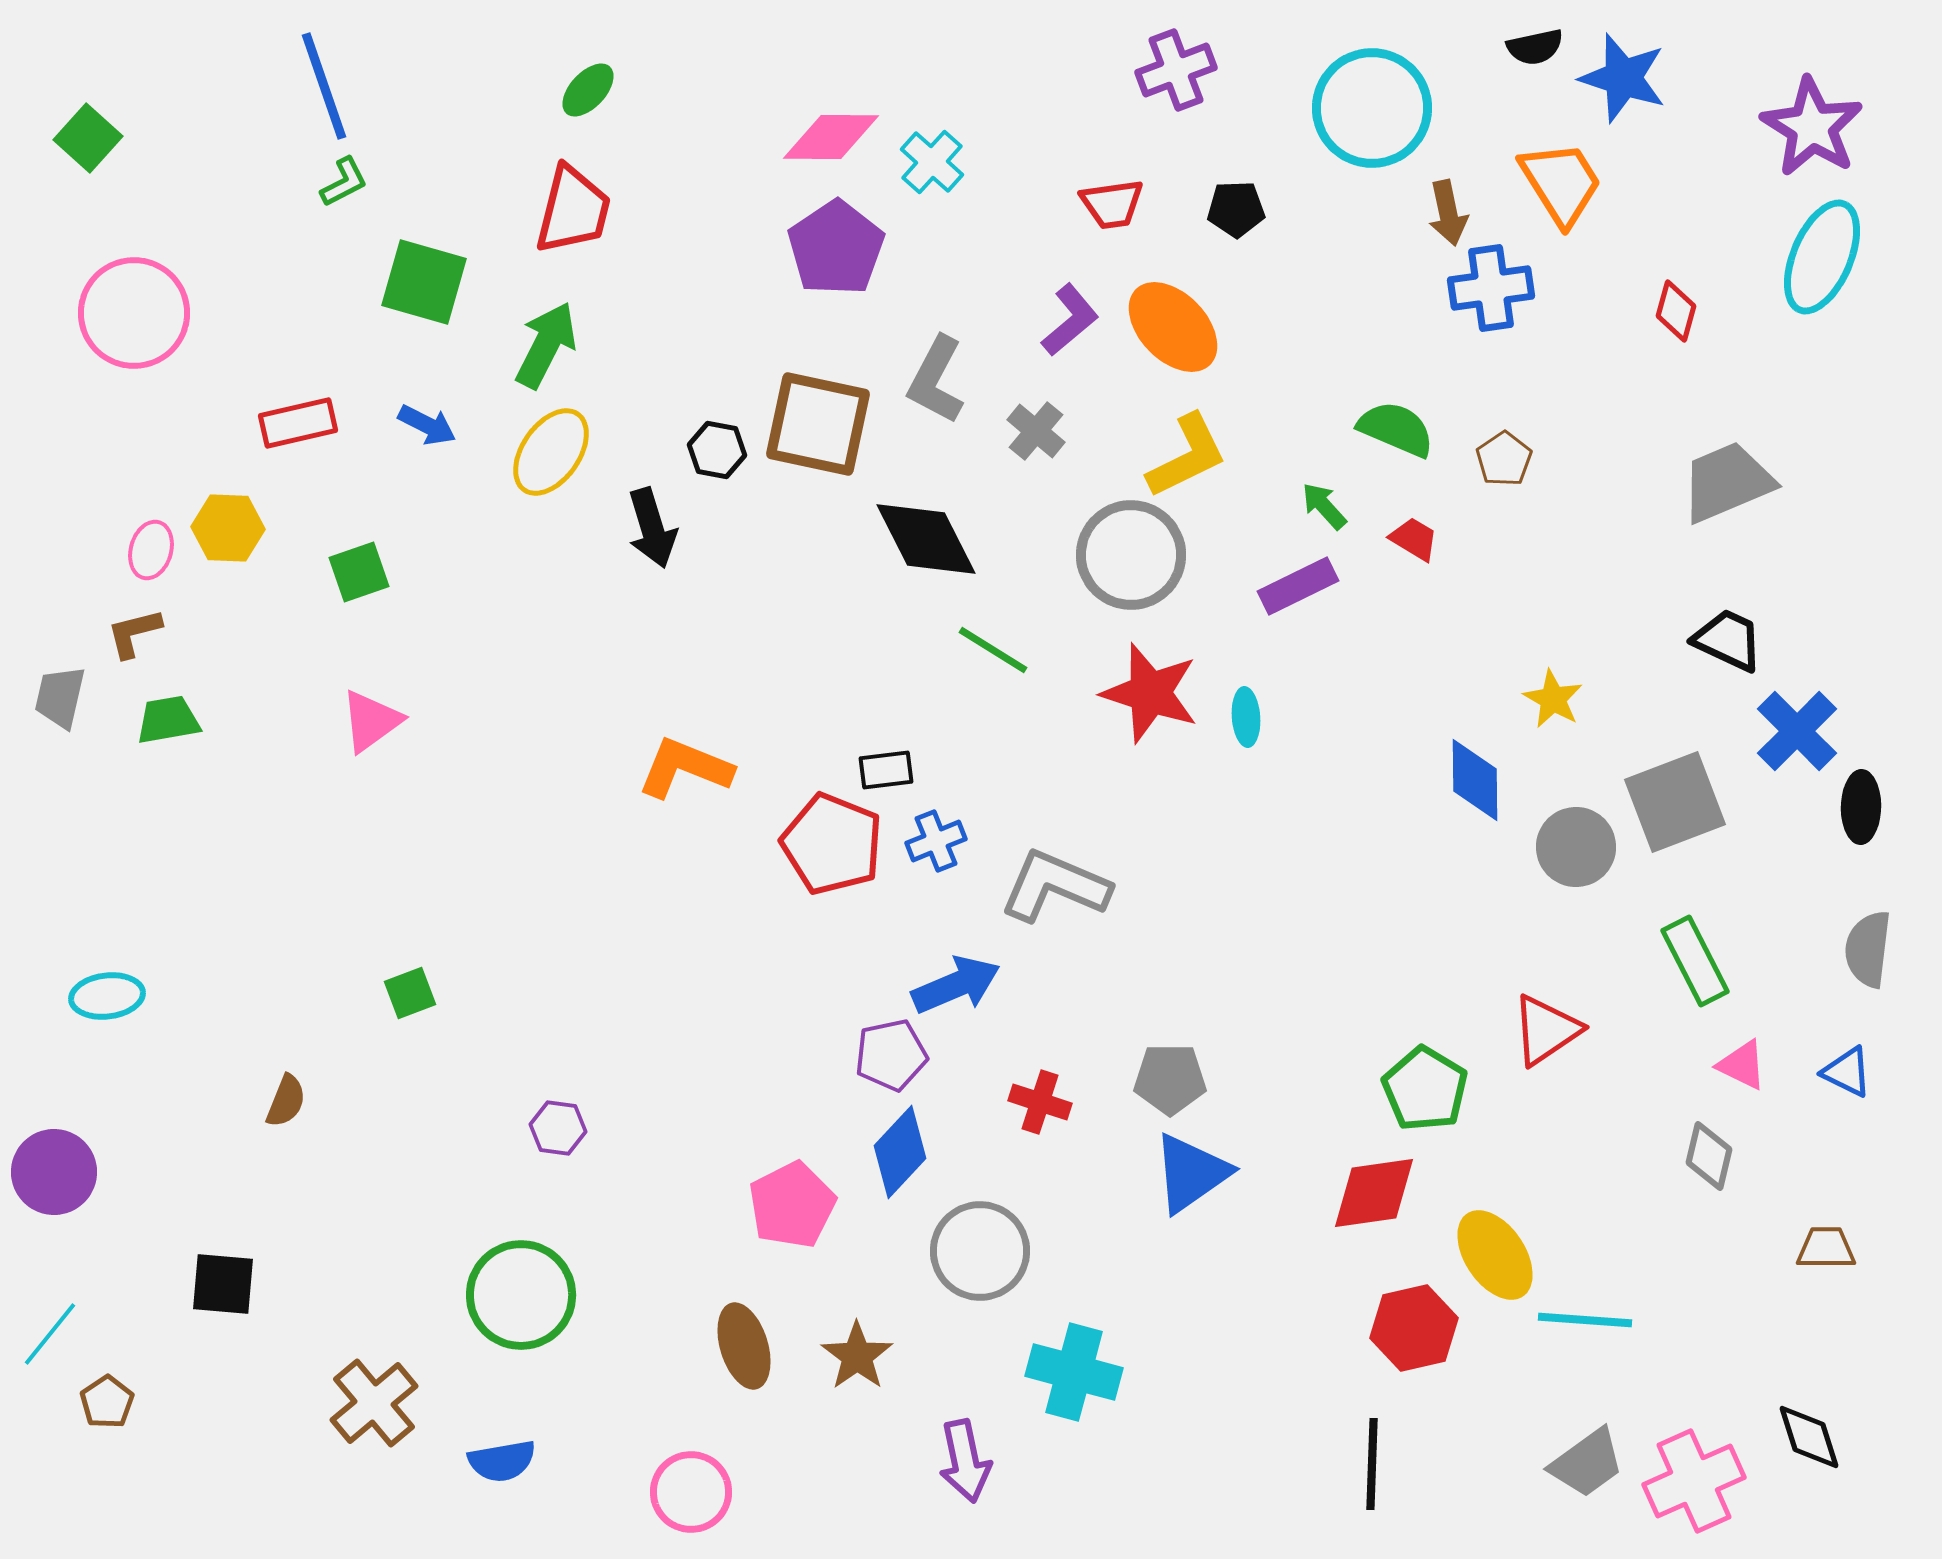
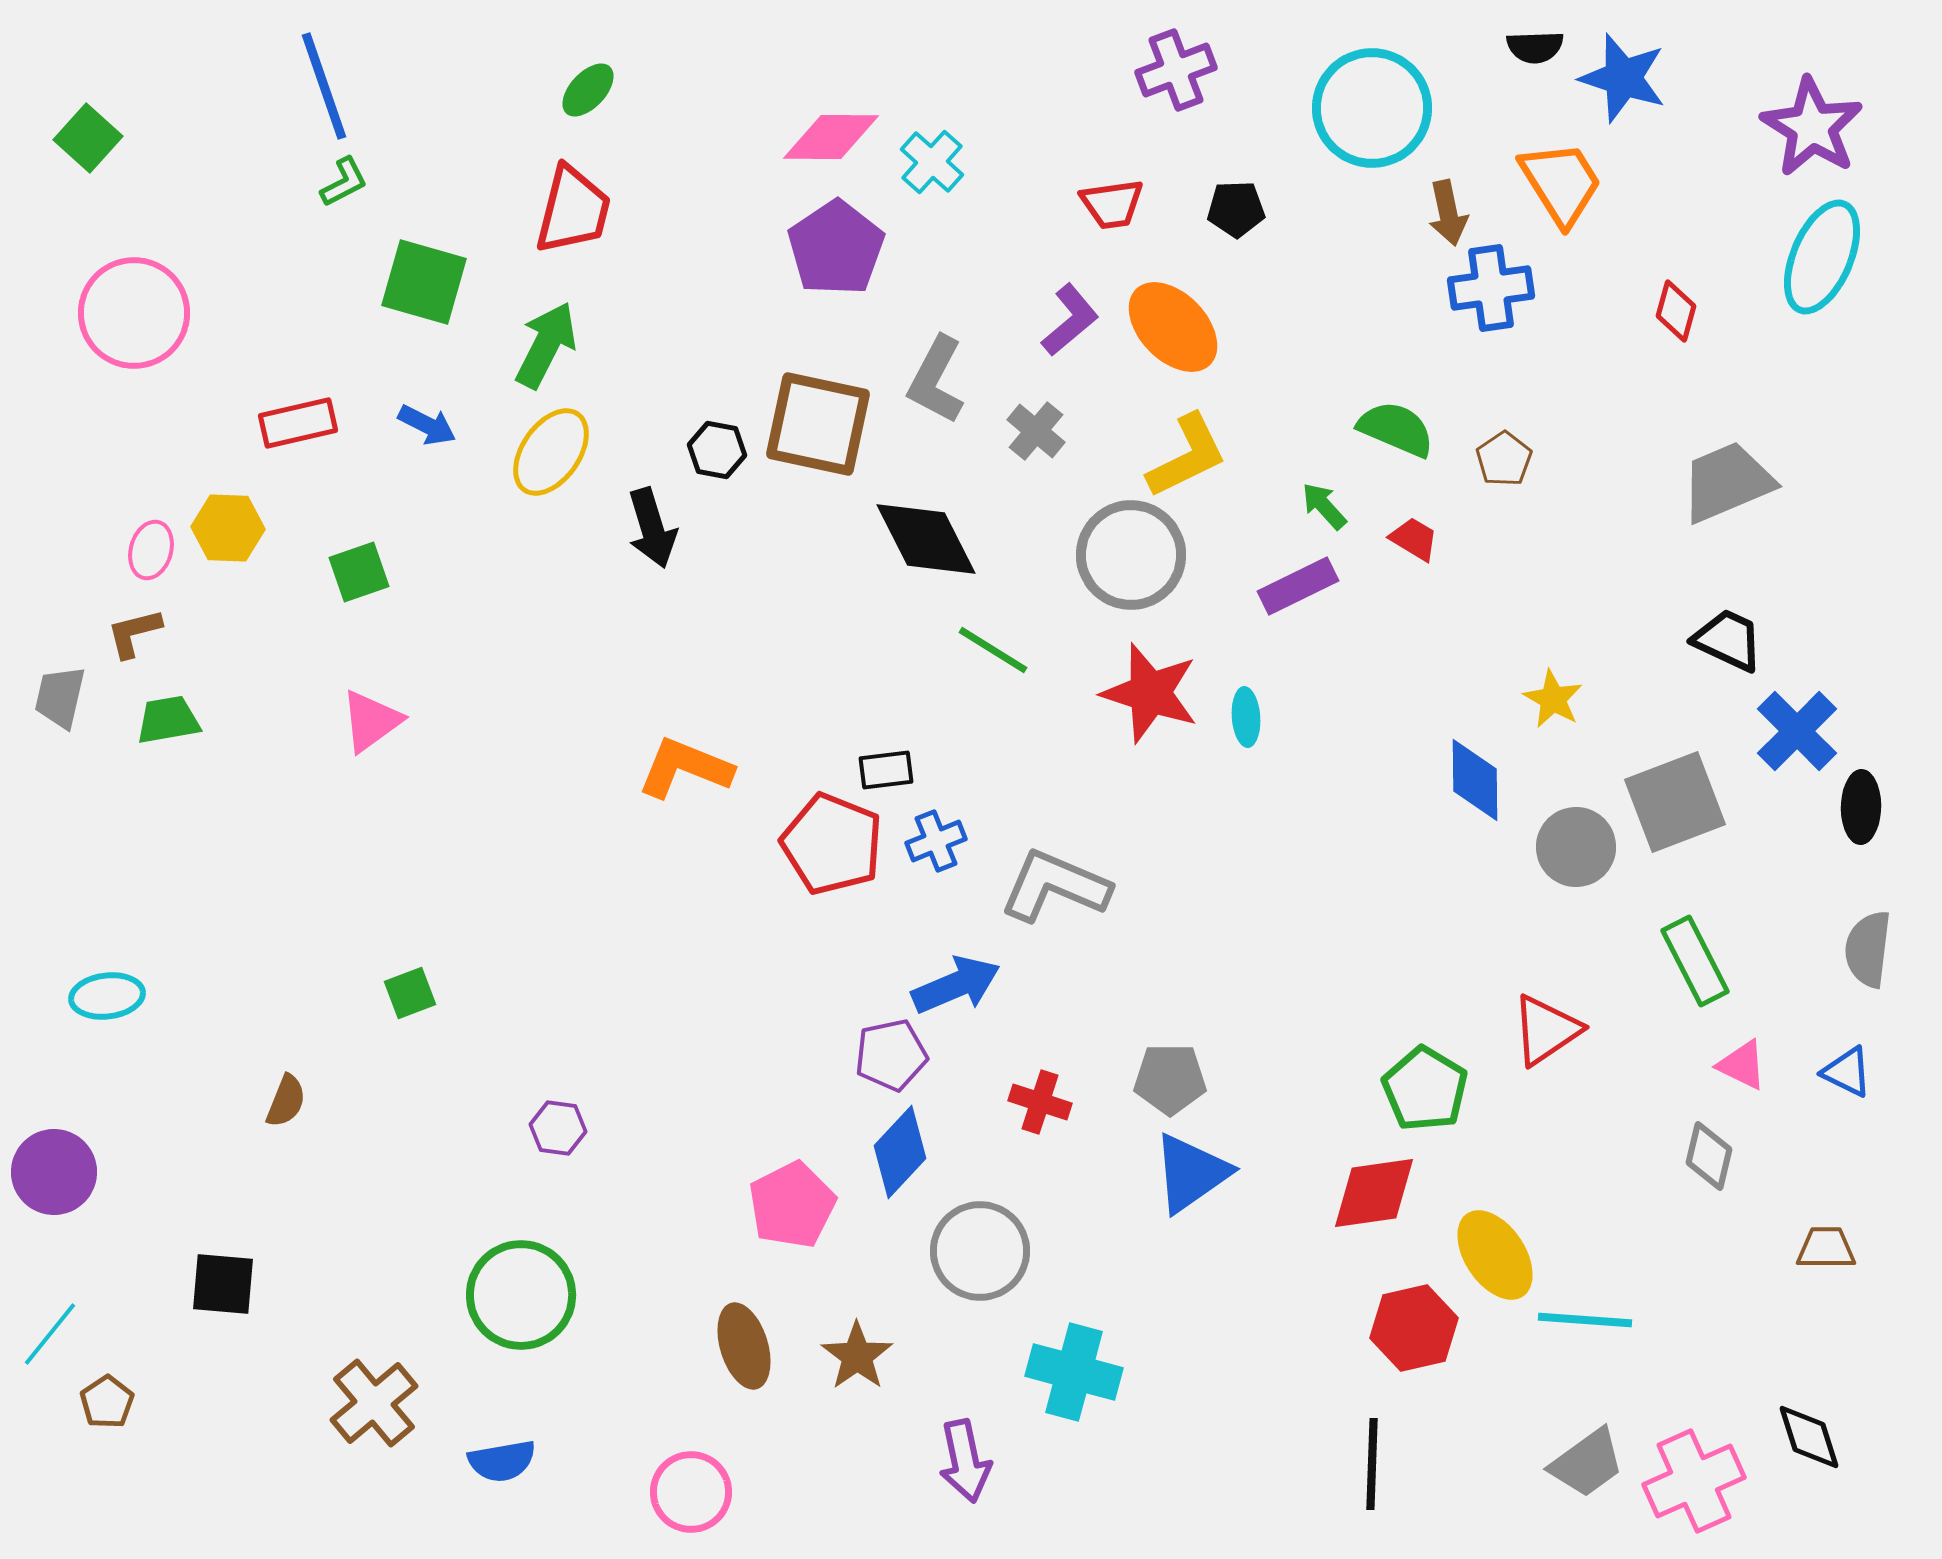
black semicircle at (1535, 47): rotated 10 degrees clockwise
